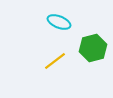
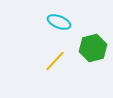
yellow line: rotated 10 degrees counterclockwise
